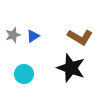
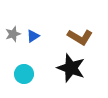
gray star: moved 1 px up
